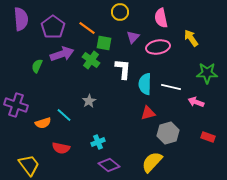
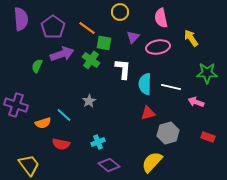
red semicircle: moved 4 px up
